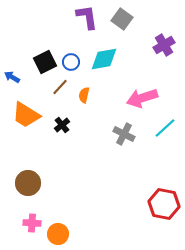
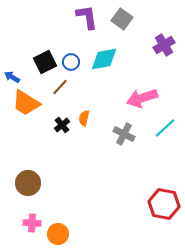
orange semicircle: moved 23 px down
orange trapezoid: moved 12 px up
